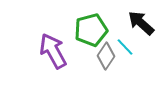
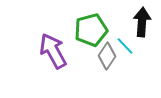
black arrow: moved 1 px right, 1 px up; rotated 52 degrees clockwise
cyan line: moved 1 px up
gray diamond: moved 1 px right
